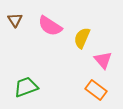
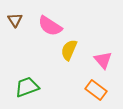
yellow semicircle: moved 13 px left, 12 px down
green trapezoid: moved 1 px right
